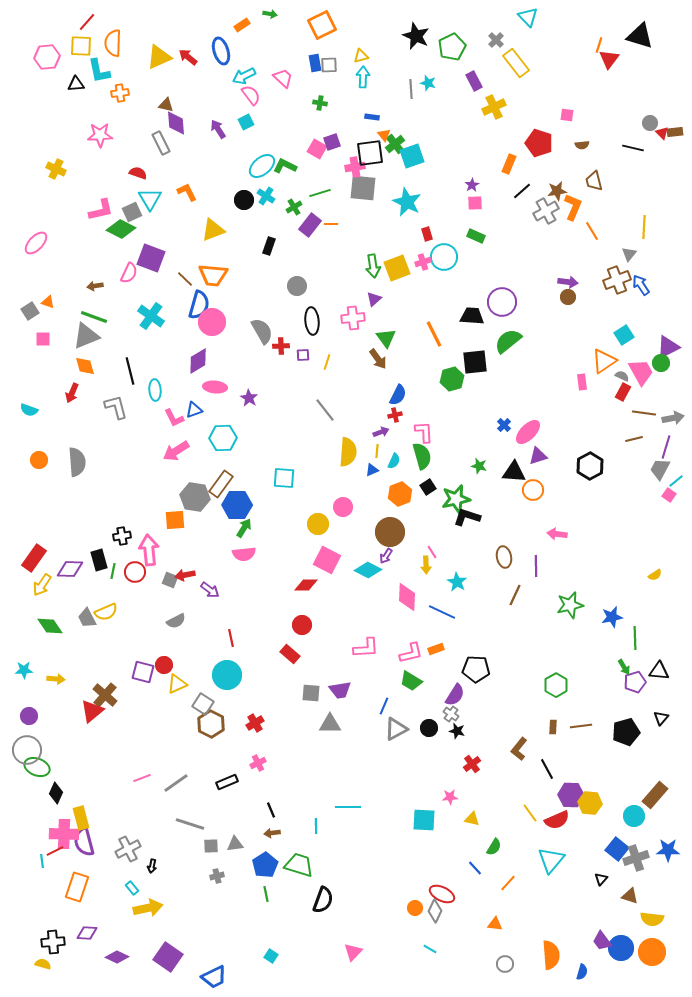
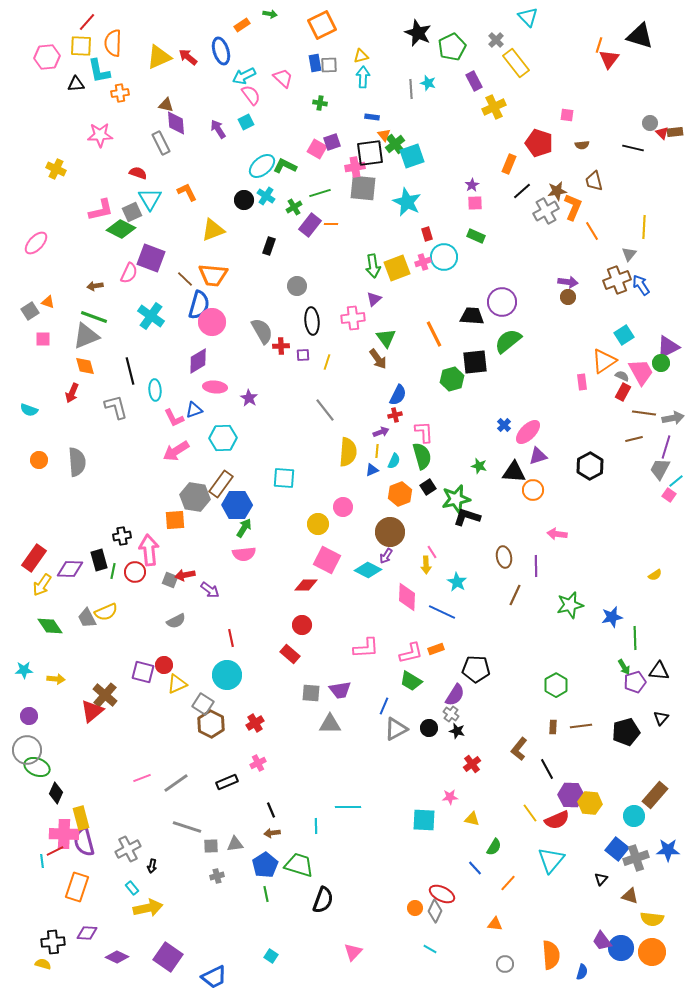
black star at (416, 36): moved 2 px right, 3 px up
gray line at (190, 824): moved 3 px left, 3 px down
